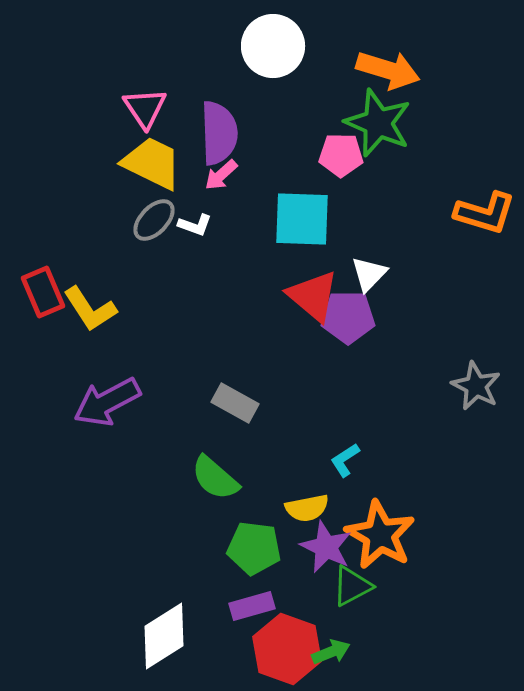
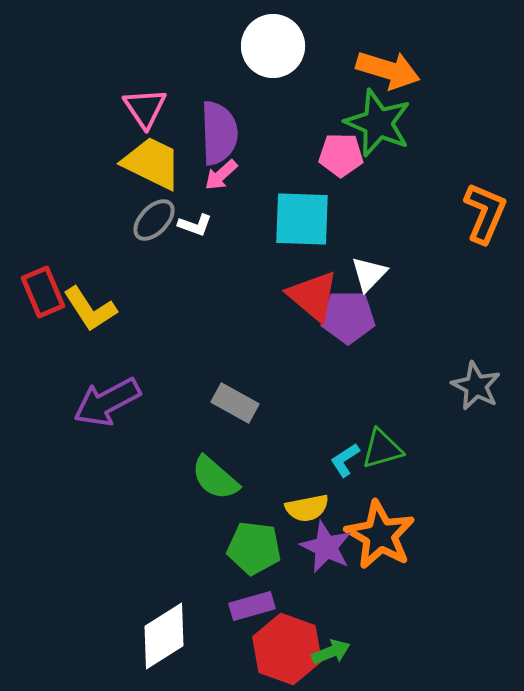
orange L-shape: rotated 84 degrees counterclockwise
green triangle: moved 30 px right, 137 px up; rotated 12 degrees clockwise
